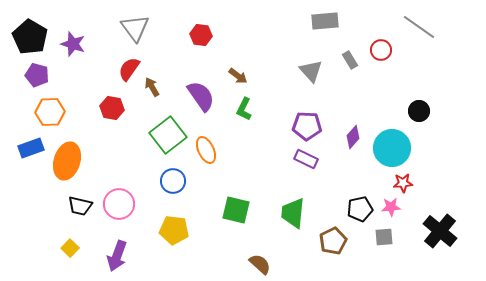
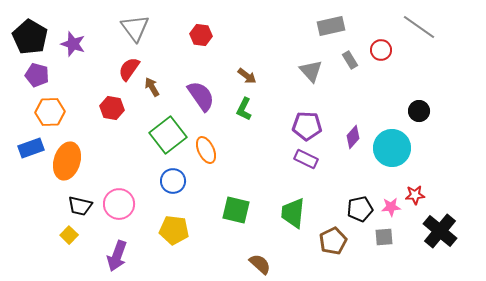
gray rectangle at (325, 21): moved 6 px right, 5 px down; rotated 8 degrees counterclockwise
brown arrow at (238, 76): moved 9 px right
red star at (403, 183): moved 12 px right, 12 px down
yellow square at (70, 248): moved 1 px left, 13 px up
